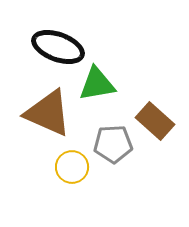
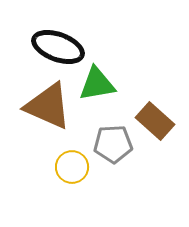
brown triangle: moved 7 px up
